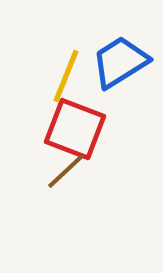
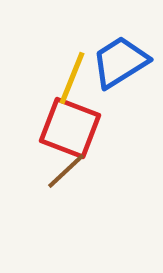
yellow line: moved 6 px right, 2 px down
red square: moved 5 px left, 1 px up
